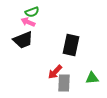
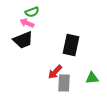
pink arrow: moved 1 px left, 1 px down
